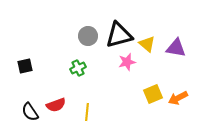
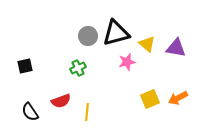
black triangle: moved 3 px left, 2 px up
yellow square: moved 3 px left, 5 px down
red semicircle: moved 5 px right, 4 px up
